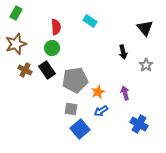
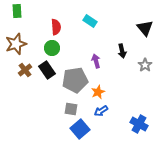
green rectangle: moved 1 px right, 2 px up; rotated 32 degrees counterclockwise
black arrow: moved 1 px left, 1 px up
gray star: moved 1 px left
brown cross: rotated 24 degrees clockwise
purple arrow: moved 29 px left, 32 px up
